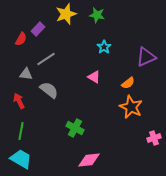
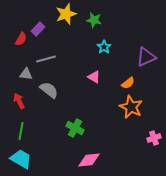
green star: moved 3 px left, 5 px down
gray line: rotated 18 degrees clockwise
